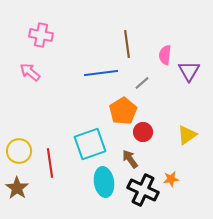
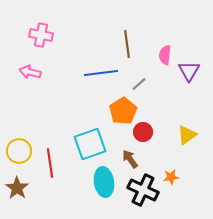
pink arrow: rotated 25 degrees counterclockwise
gray line: moved 3 px left, 1 px down
orange star: moved 2 px up
